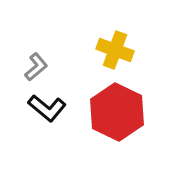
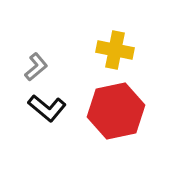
yellow cross: rotated 9 degrees counterclockwise
red hexagon: moved 1 px left, 1 px up; rotated 22 degrees clockwise
